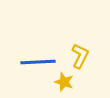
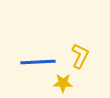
yellow star: moved 1 px left, 1 px down; rotated 18 degrees counterclockwise
